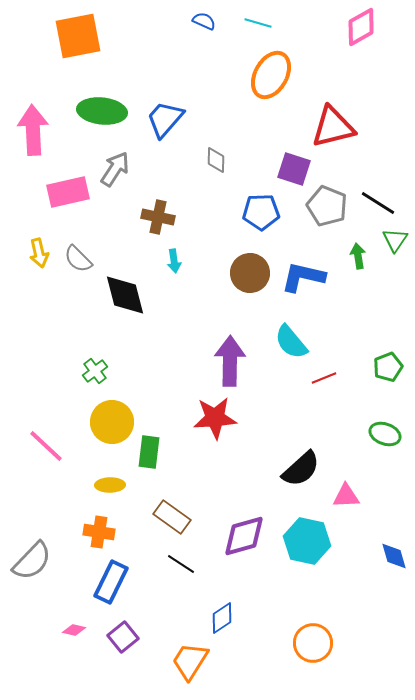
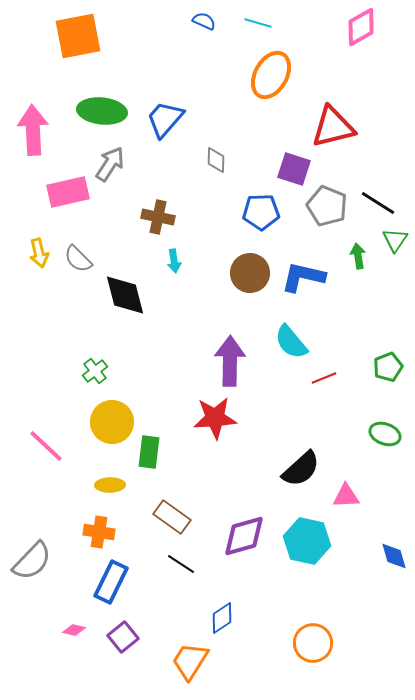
gray arrow at (115, 169): moved 5 px left, 5 px up
